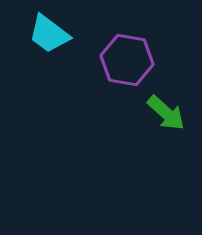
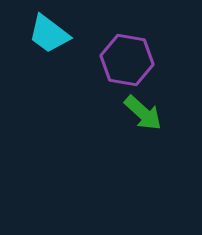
green arrow: moved 23 px left
